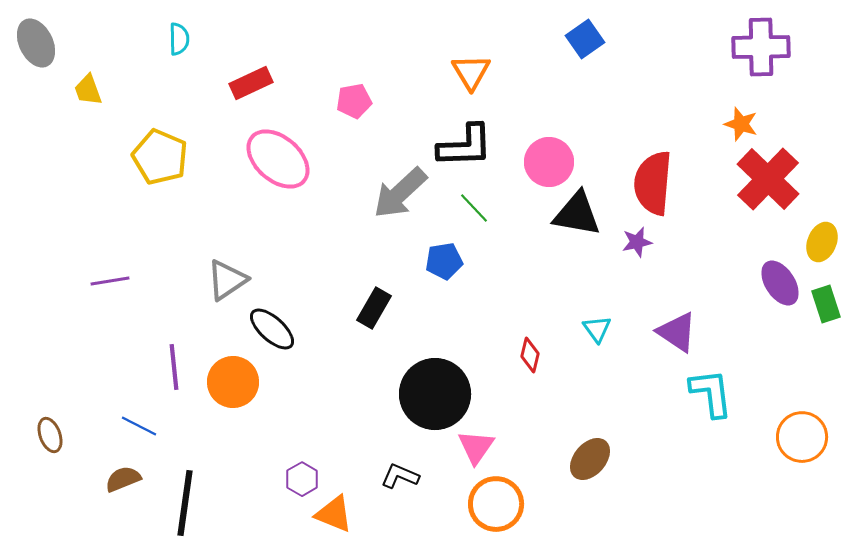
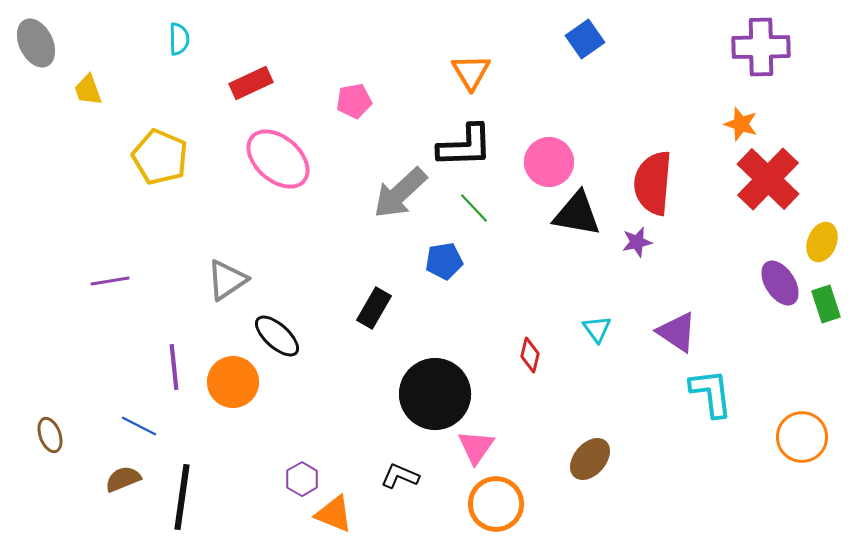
black ellipse at (272, 329): moved 5 px right, 7 px down
black line at (185, 503): moved 3 px left, 6 px up
